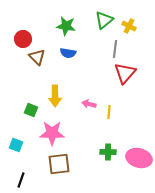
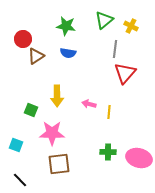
yellow cross: moved 2 px right
brown triangle: moved 1 px left, 1 px up; rotated 42 degrees clockwise
yellow arrow: moved 2 px right
black line: moved 1 px left; rotated 63 degrees counterclockwise
